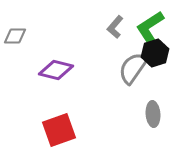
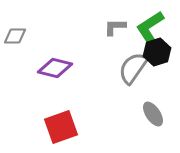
gray L-shape: rotated 50 degrees clockwise
black hexagon: moved 2 px right, 1 px up
purple diamond: moved 1 px left, 2 px up
gray ellipse: rotated 30 degrees counterclockwise
red square: moved 2 px right, 3 px up
